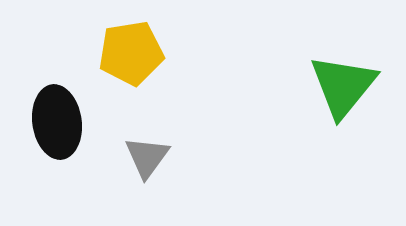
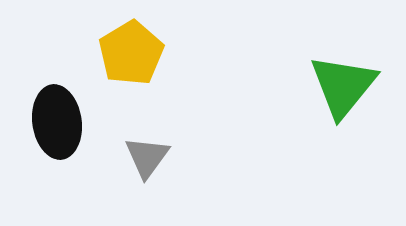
yellow pentagon: rotated 22 degrees counterclockwise
